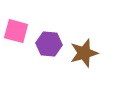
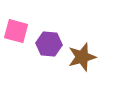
brown star: moved 2 px left, 4 px down
